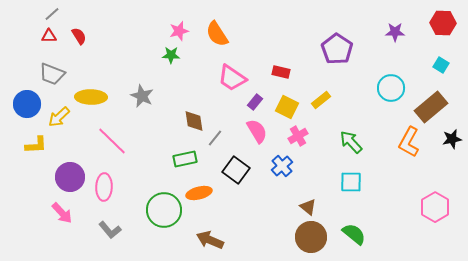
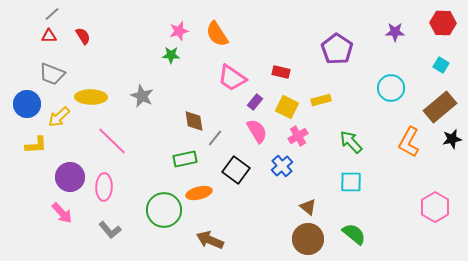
red semicircle at (79, 36): moved 4 px right
yellow rectangle at (321, 100): rotated 24 degrees clockwise
brown rectangle at (431, 107): moved 9 px right
brown circle at (311, 237): moved 3 px left, 2 px down
